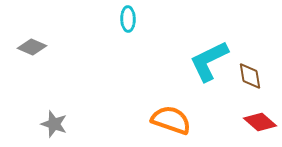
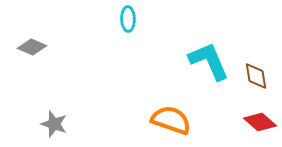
cyan L-shape: rotated 93 degrees clockwise
brown diamond: moved 6 px right
